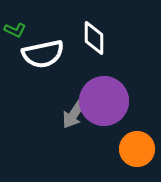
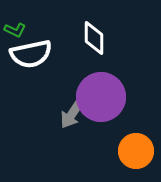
white semicircle: moved 12 px left
purple circle: moved 3 px left, 4 px up
gray arrow: moved 2 px left
orange circle: moved 1 px left, 2 px down
